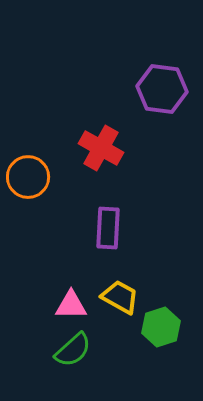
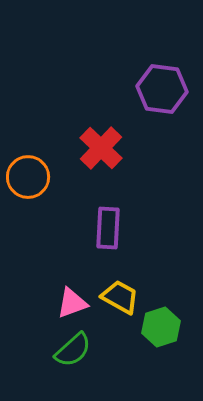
red cross: rotated 15 degrees clockwise
pink triangle: moved 1 px right, 2 px up; rotated 20 degrees counterclockwise
